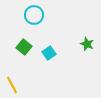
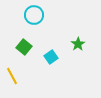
green star: moved 9 px left; rotated 16 degrees clockwise
cyan square: moved 2 px right, 4 px down
yellow line: moved 9 px up
